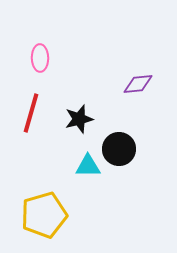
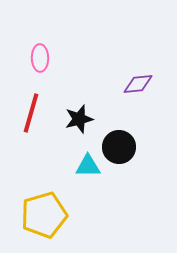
black circle: moved 2 px up
